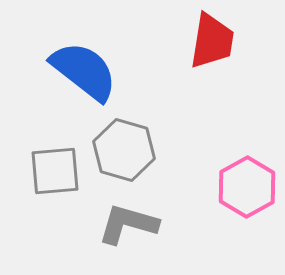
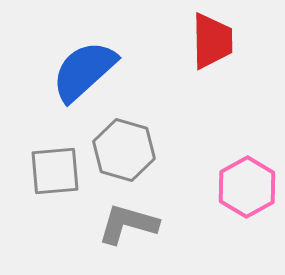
red trapezoid: rotated 10 degrees counterclockwise
blue semicircle: rotated 80 degrees counterclockwise
